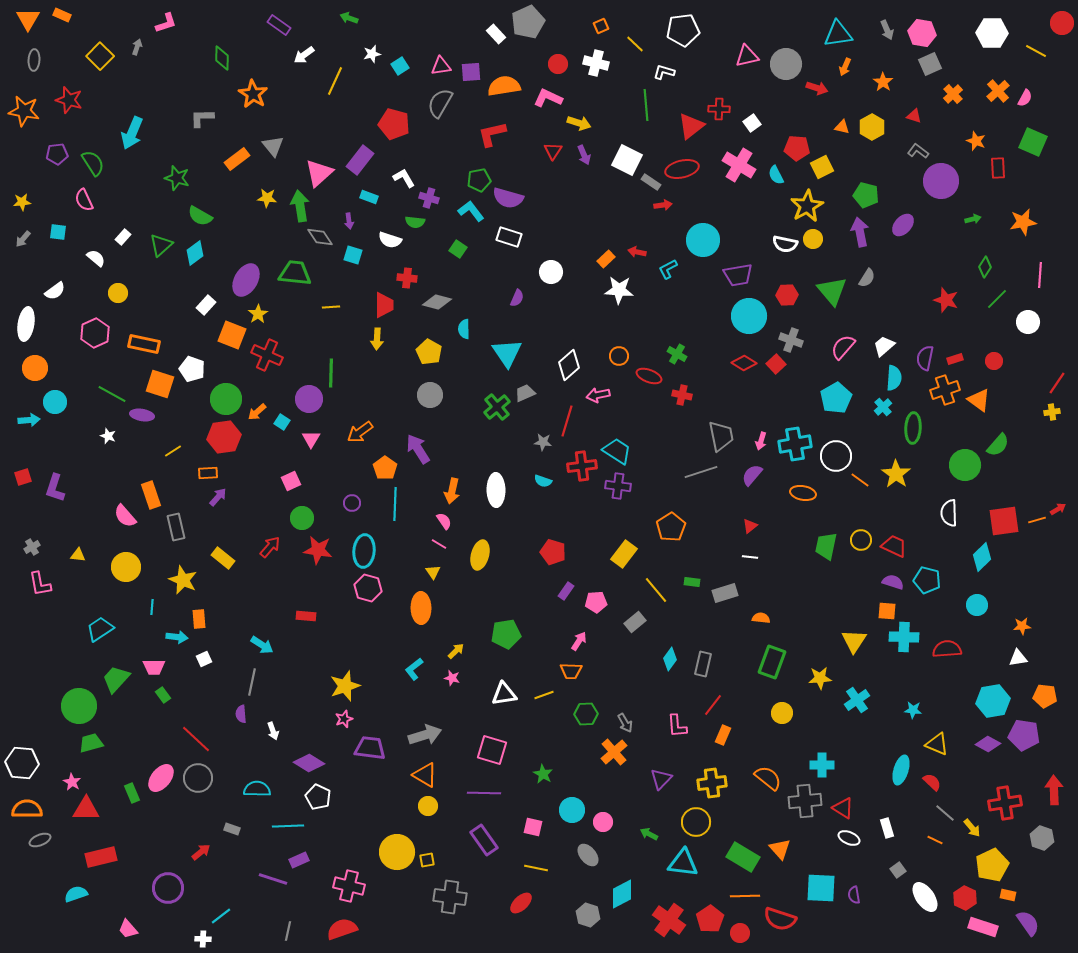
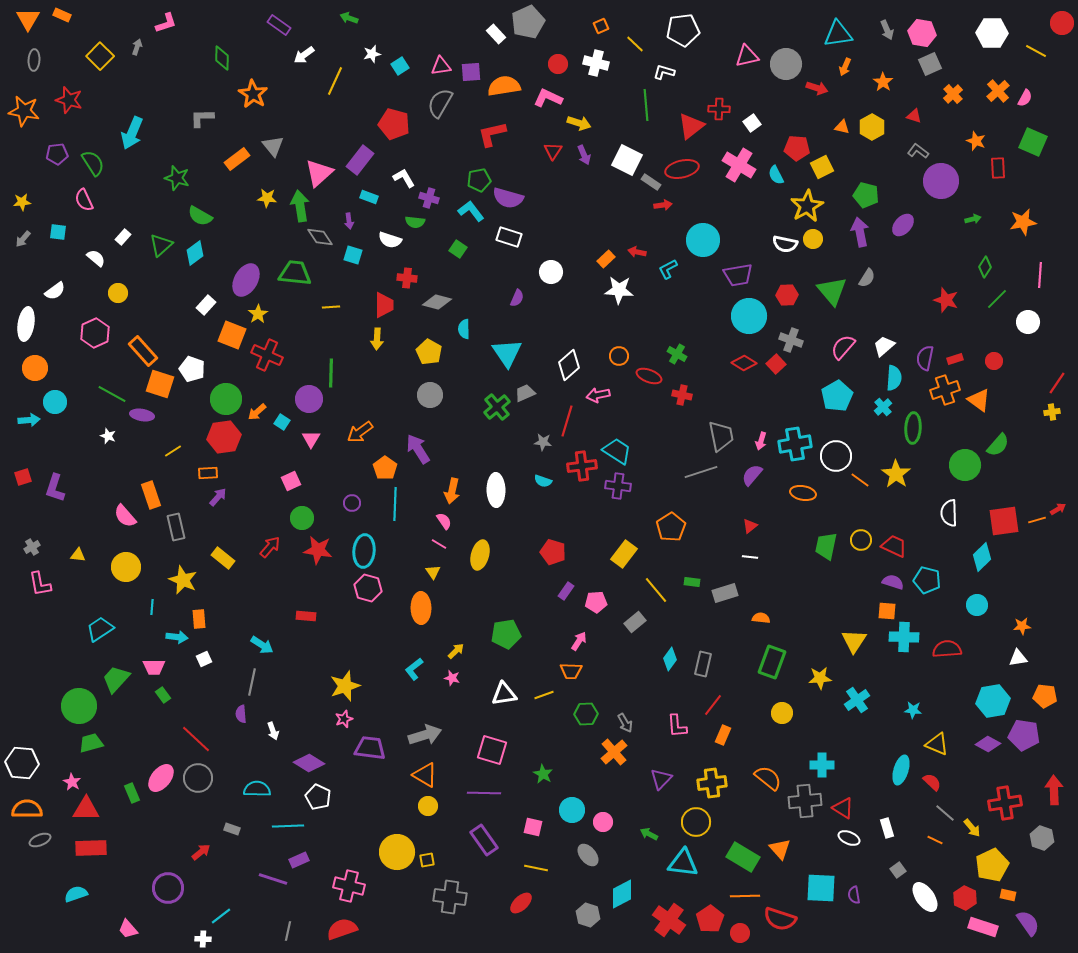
orange rectangle at (144, 344): moved 1 px left, 7 px down; rotated 36 degrees clockwise
cyan pentagon at (836, 398): moved 1 px right, 2 px up
red rectangle at (101, 857): moved 10 px left, 9 px up; rotated 12 degrees clockwise
